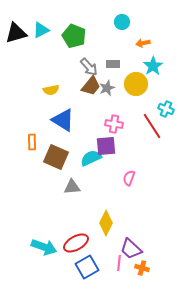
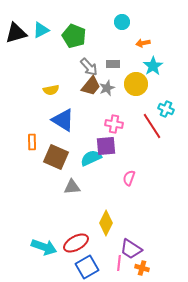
purple trapezoid: rotated 10 degrees counterclockwise
